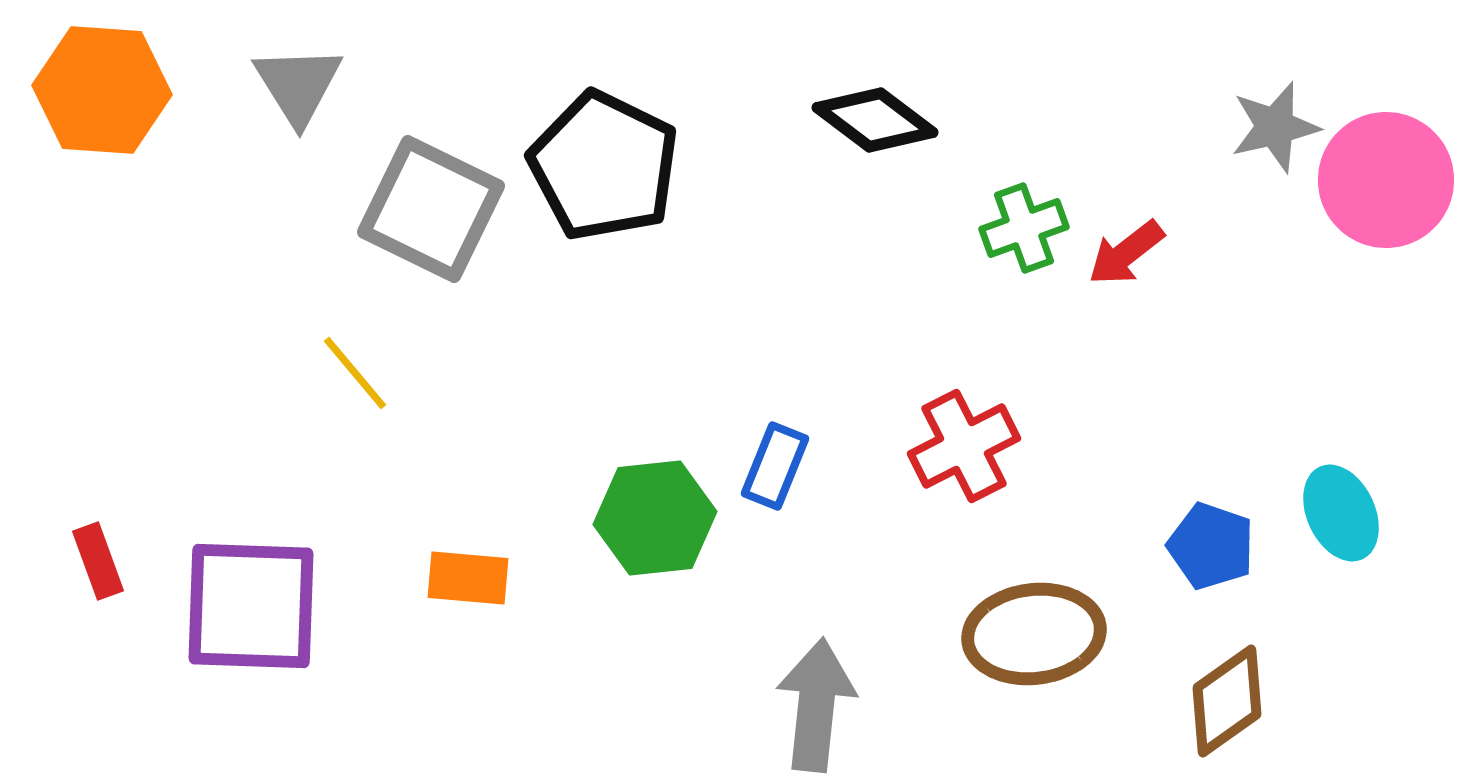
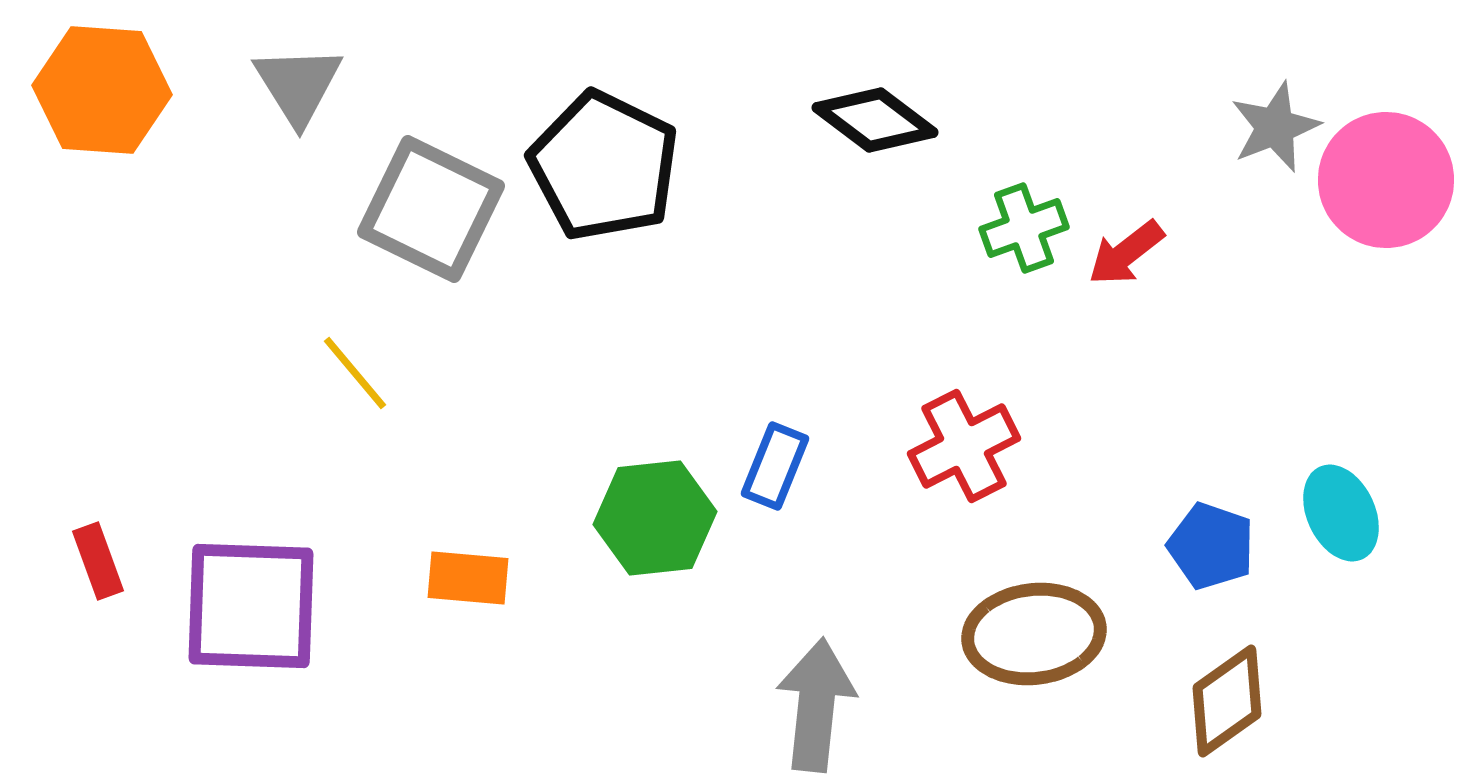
gray star: rotated 8 degrees counterclockwise
